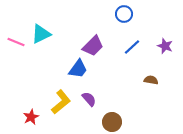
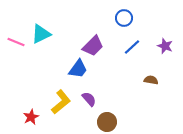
blue circle: moved 4 px down
brown circle: moved 5 px left
